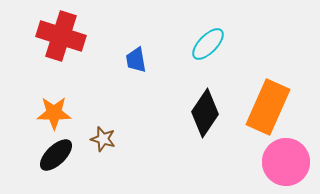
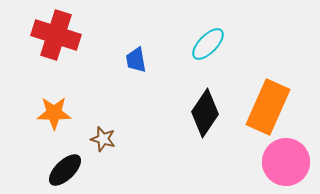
red cross: moved 5 px left, 1 px up
black ellipse: moved 9 px right, 15 px down
